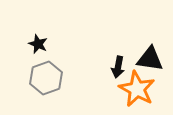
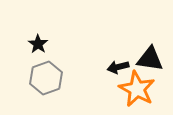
black star: rotated 12 degrees clockwise
black arrow: rotated 65 degrees clockwise
